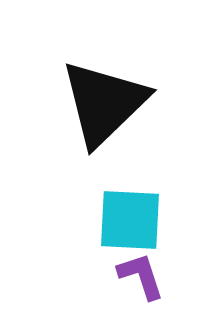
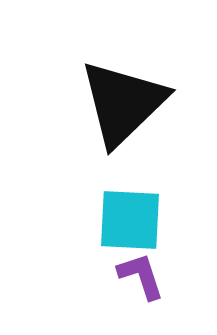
black triangle: moved 19 px right
